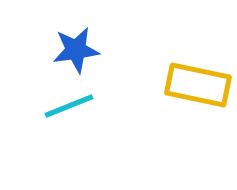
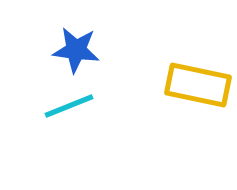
blue star: rotated 15 degrees clockwise
